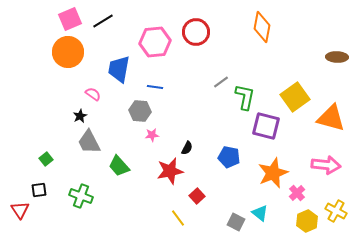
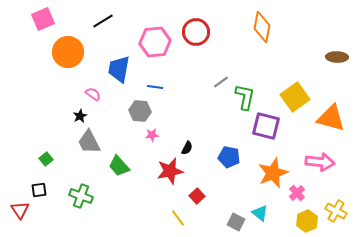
pink square: moved 27 px left
pink arrow: moved 6 px left, 3 px up
